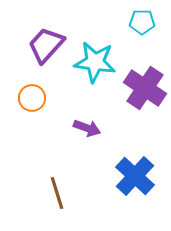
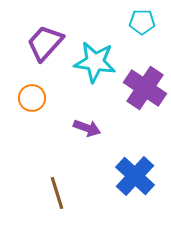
purple trapezoid: moved 1 px left, 2 px up
